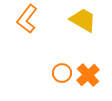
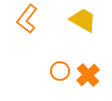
orange circle: moved 2 px left, 2 px up
